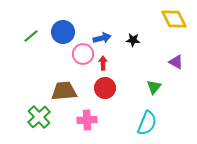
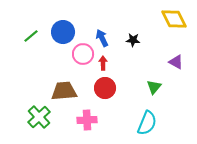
blue arrow: rotated 102 degrees counterclockwise
